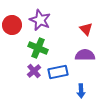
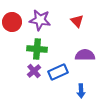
purple star: rotated 15 degrees counterclockwise
red circle: moved 3 px up
red triangle: moved 9 px left, 8 px up
green cross: moved 1 px left, 1 px down; rotated 18 degrees counterclockwise
blue rectangle: rotated 12 degrees counterclockwise
